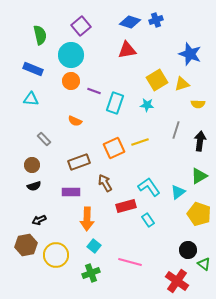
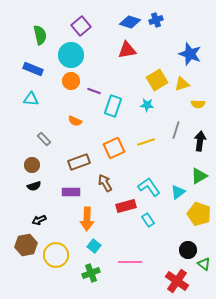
cyan rectangle at (115, 103): moved 2 px left, 3 px down
yellow line at (140, 142): moved 6 px right
pink line at (130, 262): rotated 15 degrees counterclockwise
